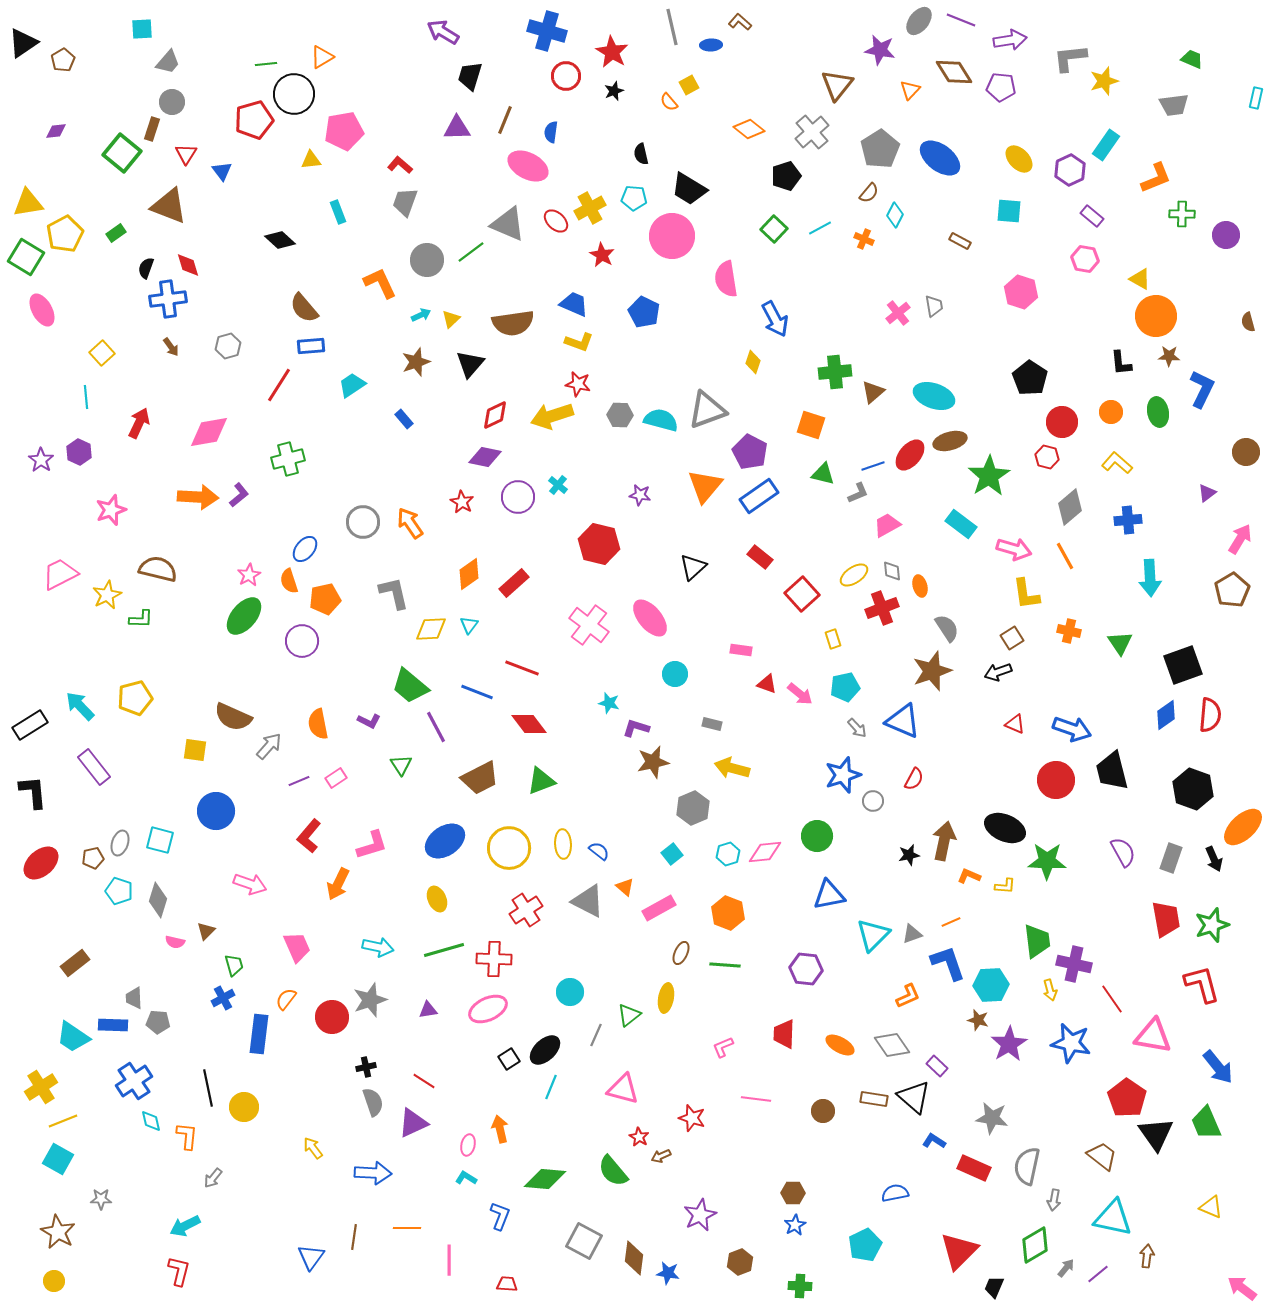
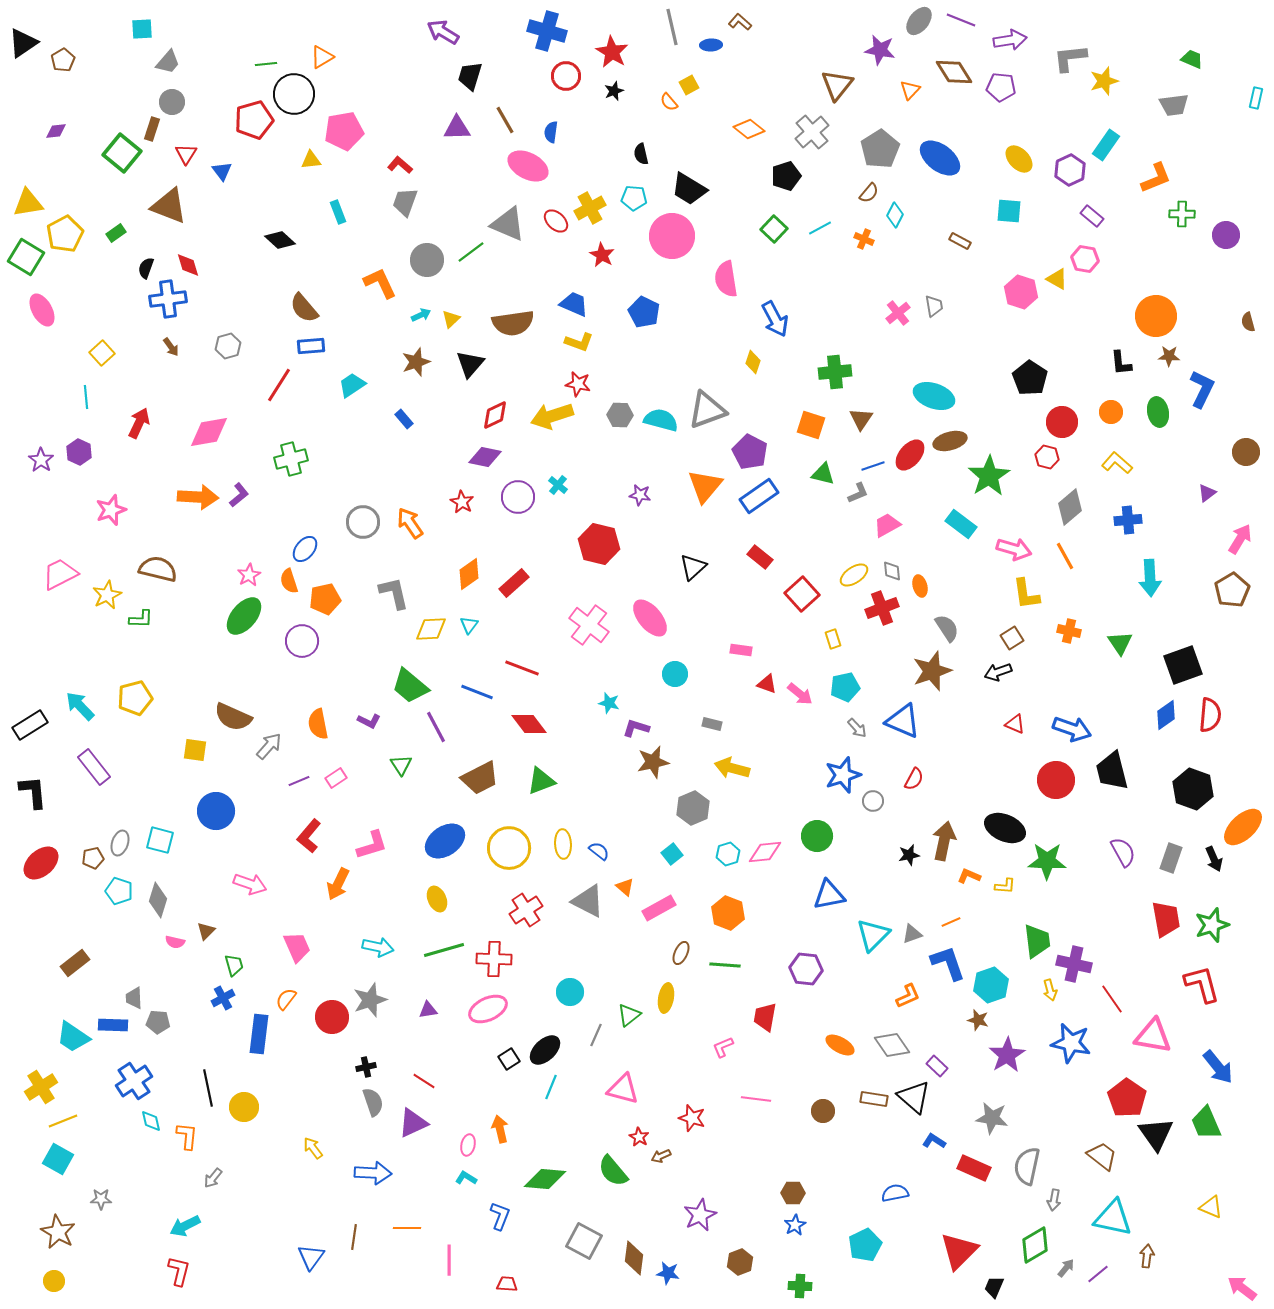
brown line at (505, 120): rotated 52 degrees counterclockwise
yellow triangle at (1140, 279): moved 83 px left
brown triangle at (873, 392): moved 12 px left, 27 px down; rotated 15 degrees counterclockwise
green cross at (288, 459): moved 3 px right
cyan hexagon at (991, 985): rotated 16 degrees counterclockwise
red trapezoid at (784, 1034): moved 19 px left, 17 px up; rotated 8 degrees clockwise
purple star at (1009, 1044): moved 2 px left, 11 px down
